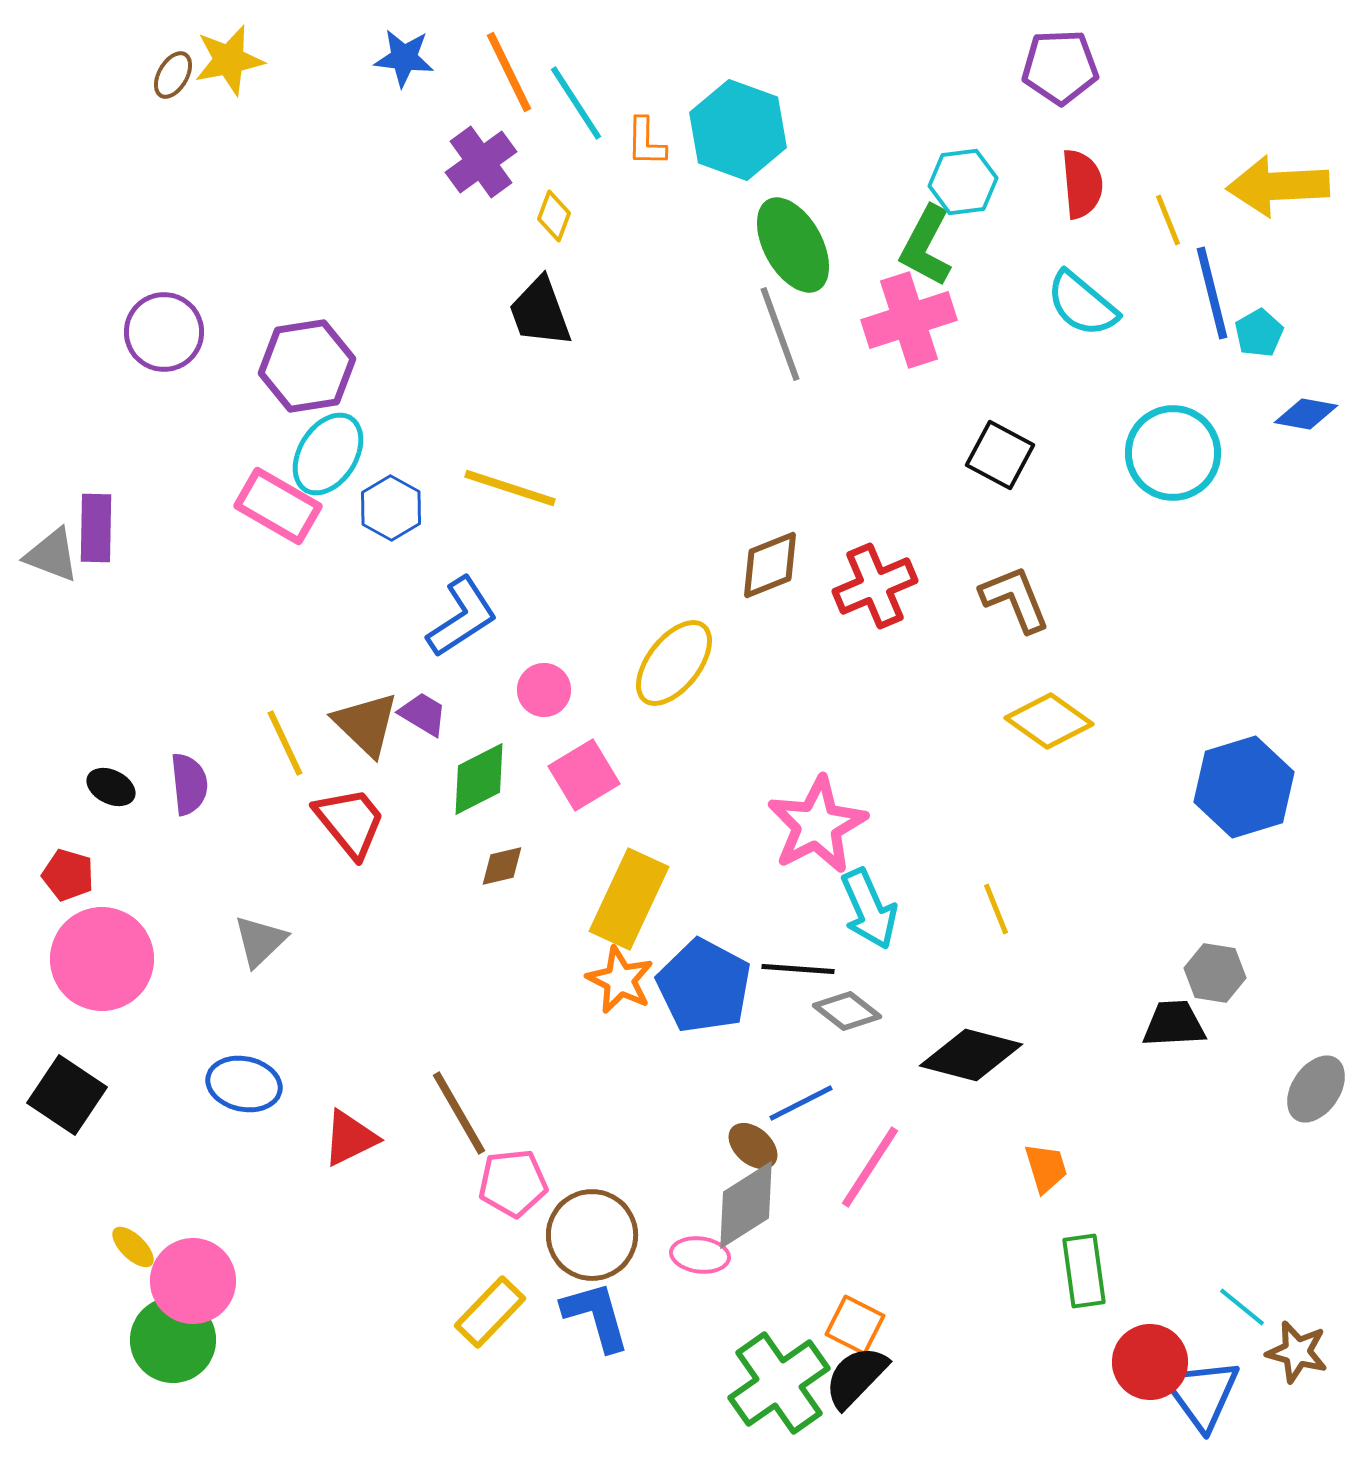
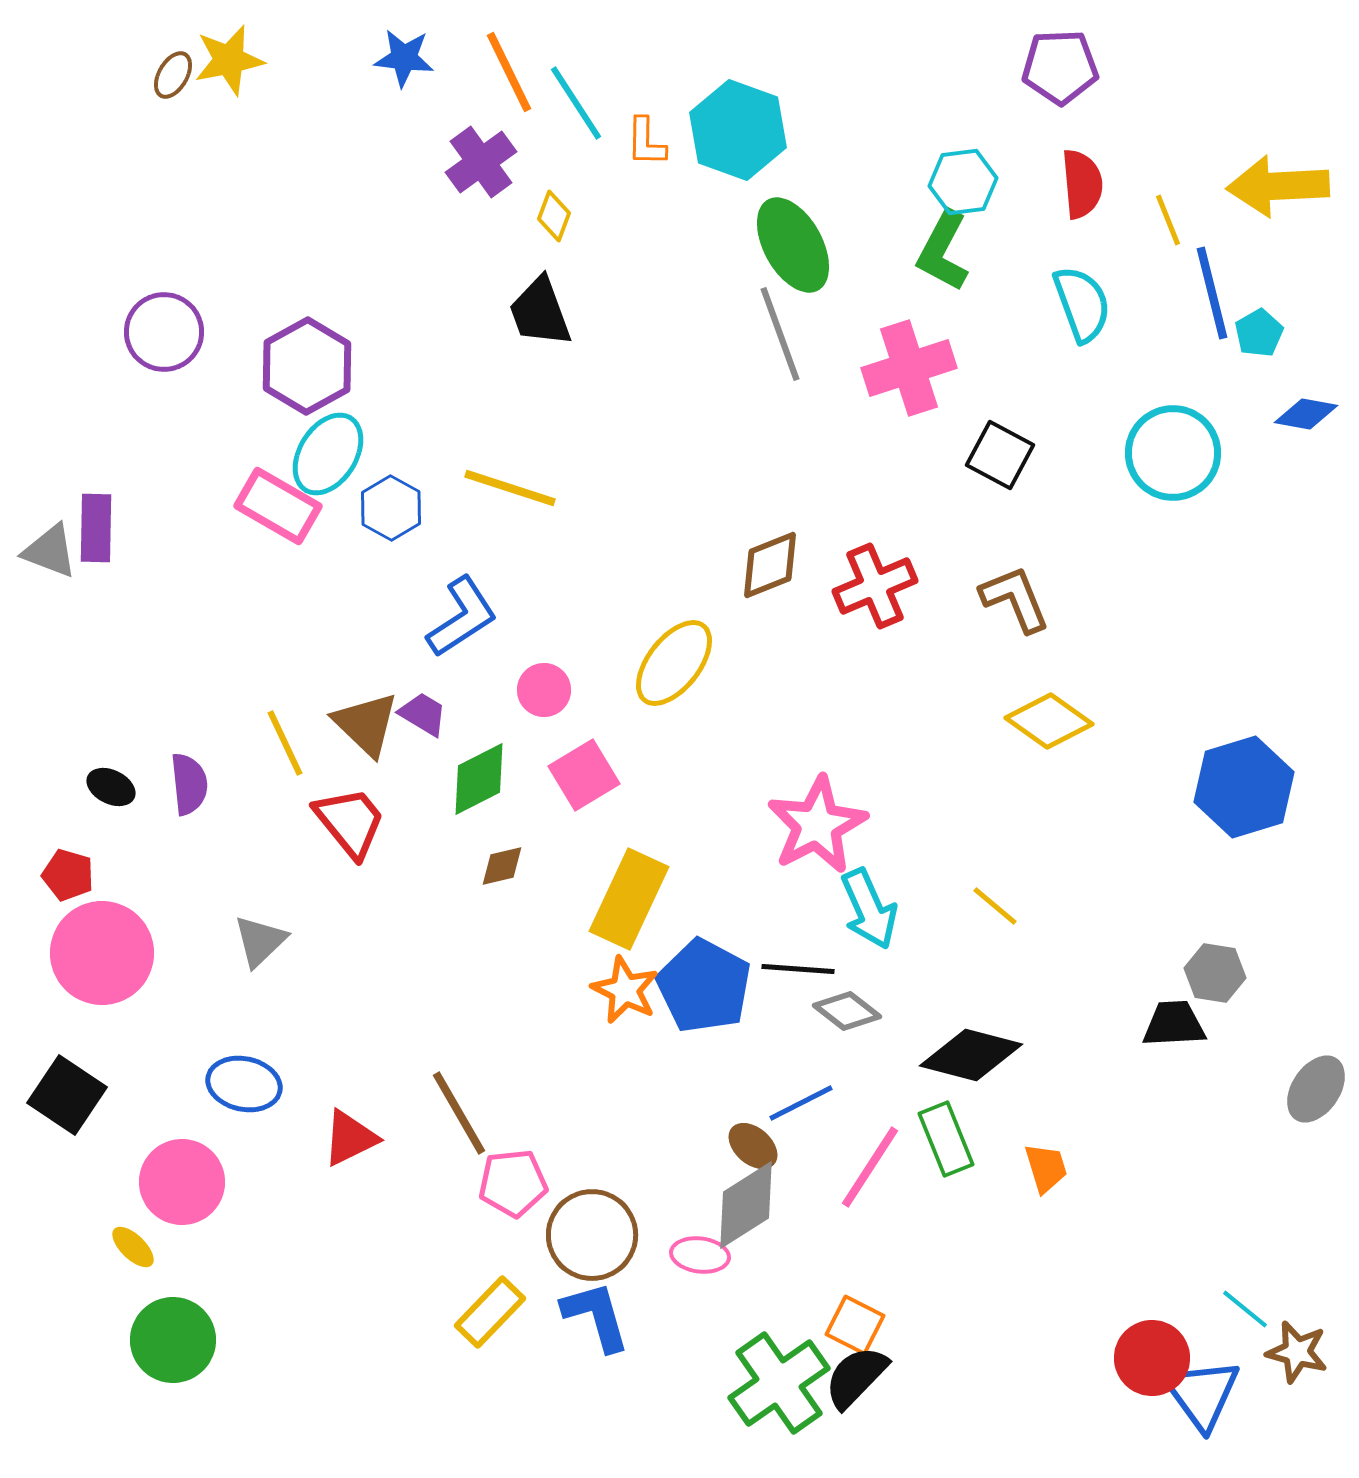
green L-shape at (926, 246): moved 17 px right, 5 px down
cyan semicircle at (1082, 304): rotated 150 degrees counterclockwise
pink cross at (909, 320): moved 48 px down
purple hexagon at (307, 366): rotated 20 degrees counterclockwise
gray triangle at (52, 555): moved 2 px left, 4 px up
yellow line at (996, 909): moved 1 px left, 3 px up; rotated 28 degrees counterclockwise
pink circle at (102, 959): moved 6 px up
orange star at (620, 980): moved 5 px right, 10 px down
green rectangle at (1084, 1271): moved 138 px left, 132 px up; rotated 14 degrees counterclockwise
pink circle at (193, 1281): moved 11 px left, 99 px up
cyan line at (1242, 1307): moved 3 px right, 2 px down
red circle at (1150, 1362): moved 2 px right, 4 px up
